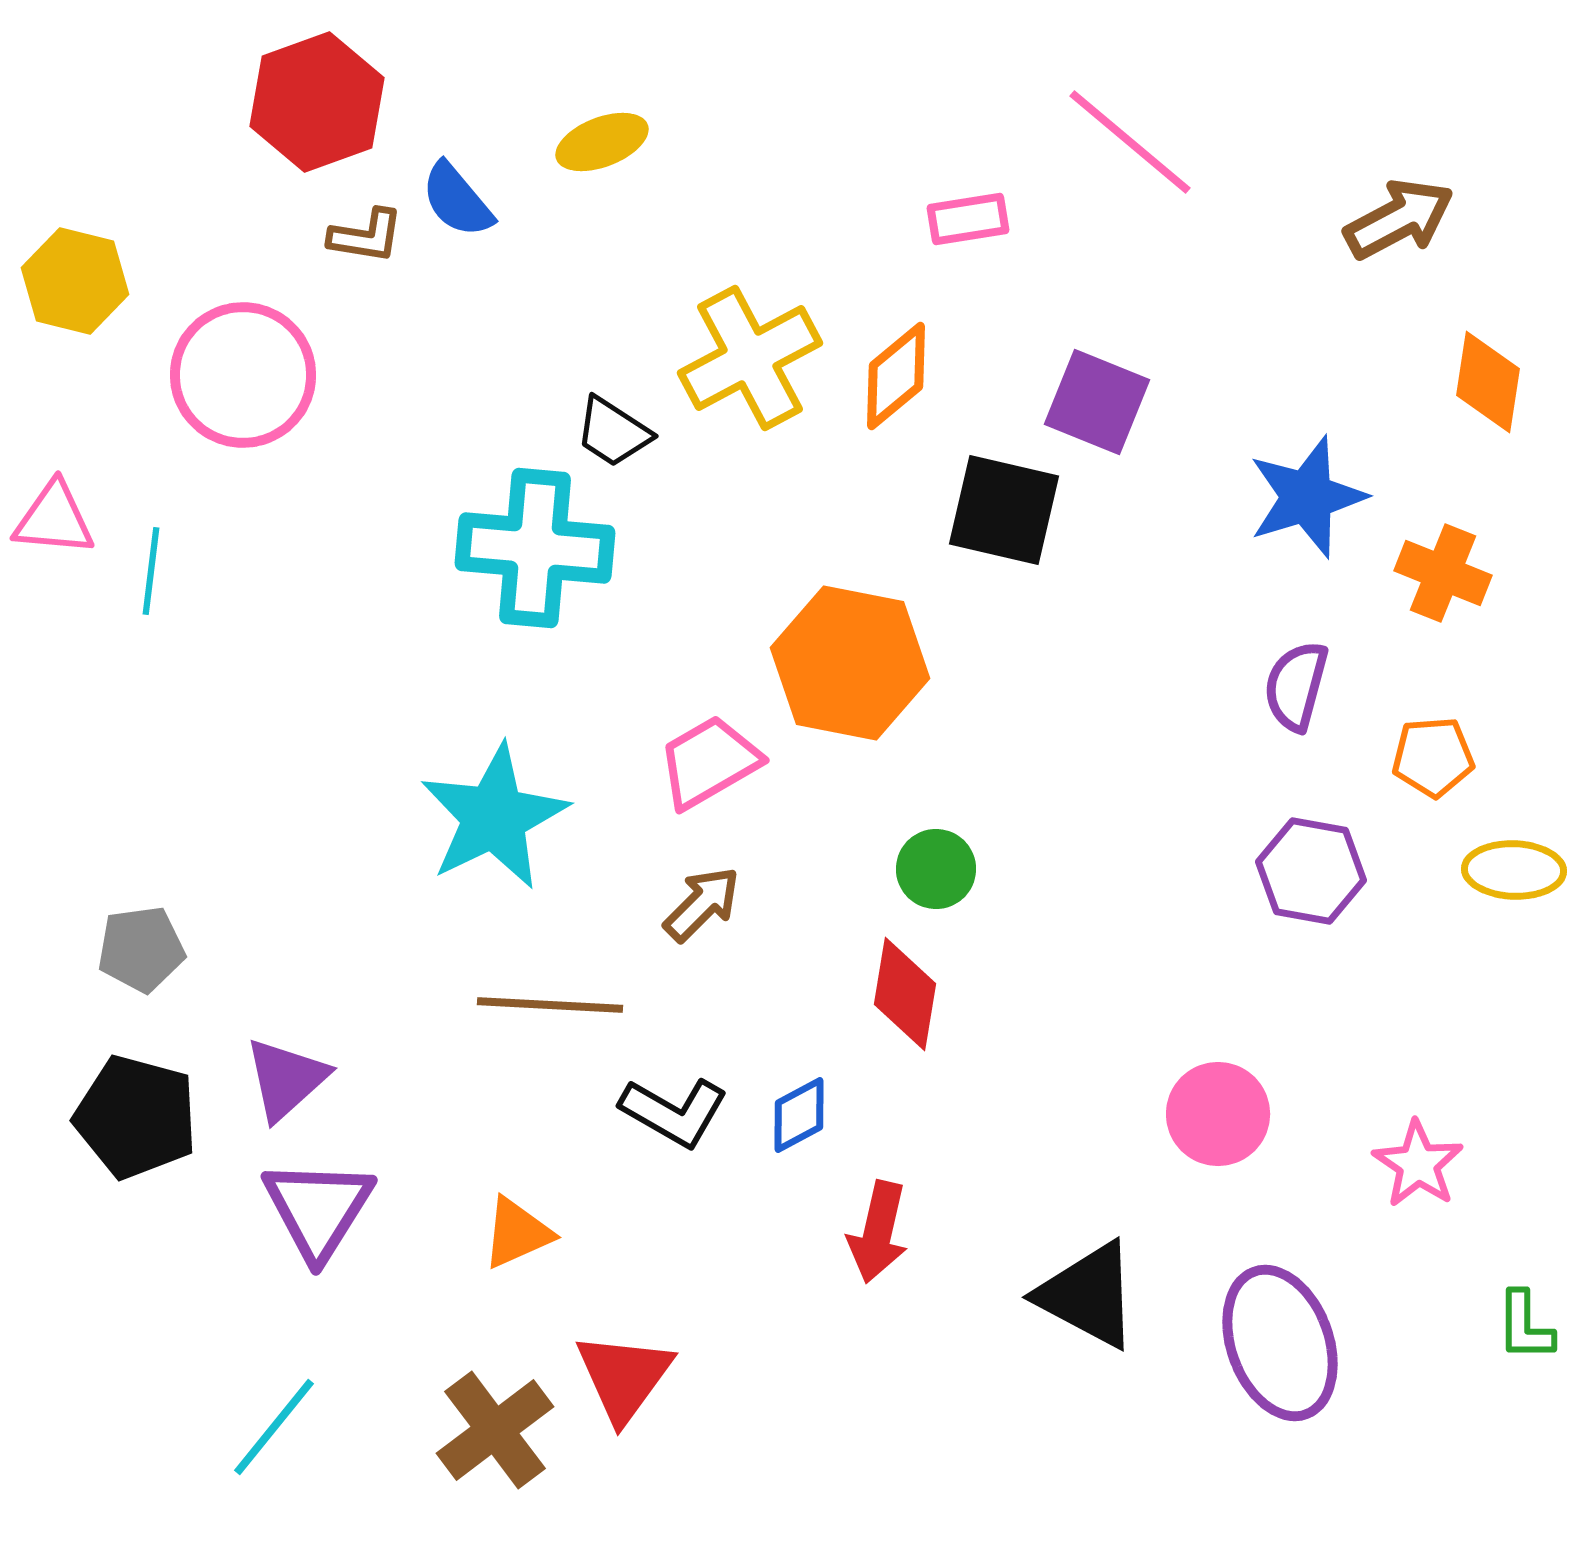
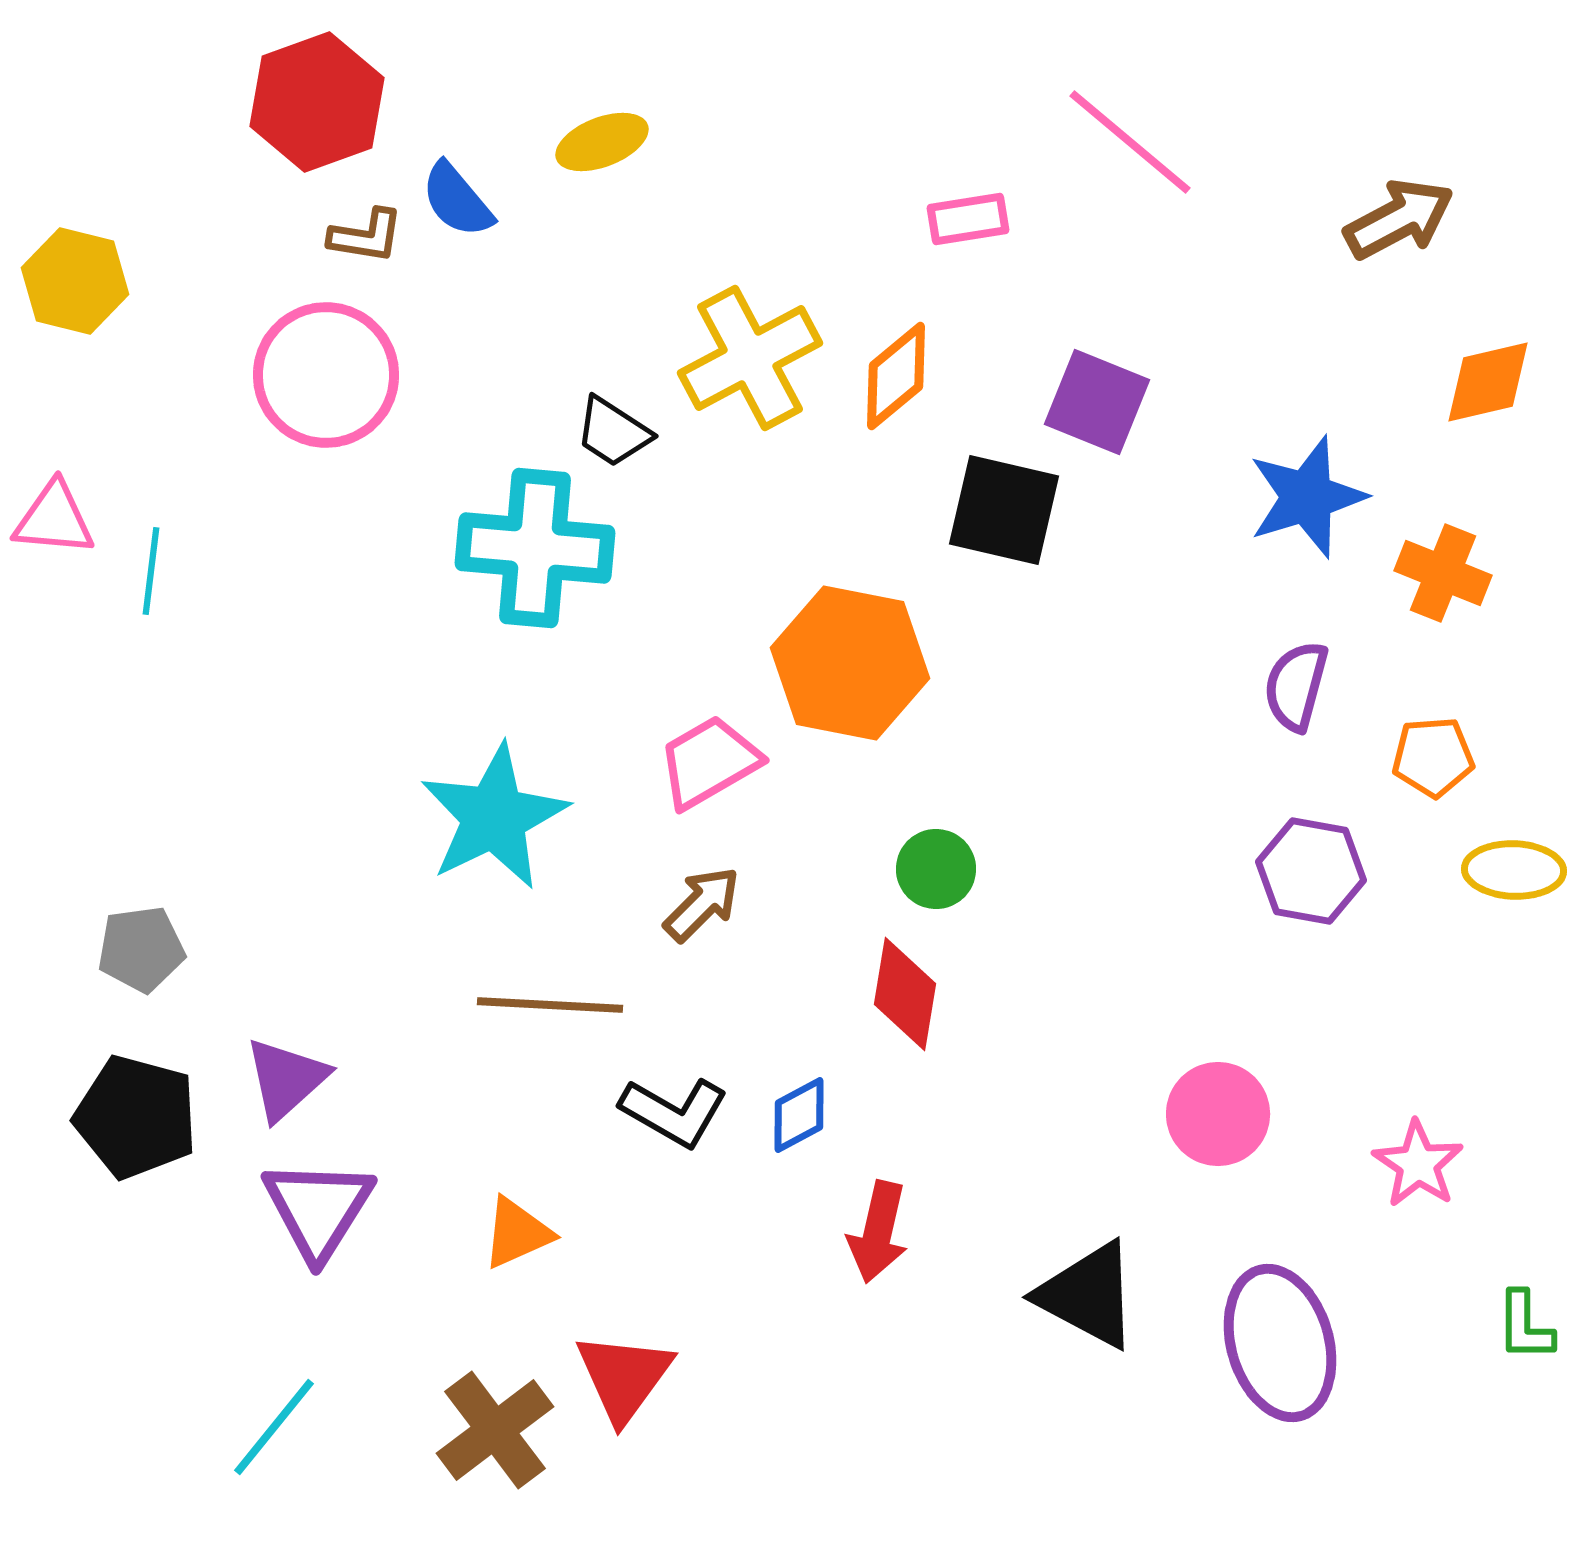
pink circle at (243, 375): moved 83 px right
orange diamond at (1488, 382): rotated 68 degrees clockwise
purple ellipse at (1280, 1343): rotated 4 degrees clockwise
